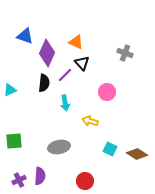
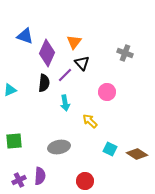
orange triangle: moved 2 px left; rotated 42 degrees clockwise
yellow arrow: rotated 28 degrees clockwise
